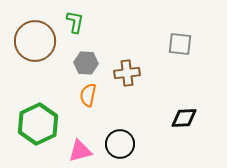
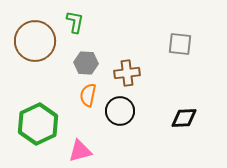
black circle: moved 33 px up
